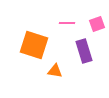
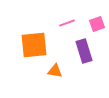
pink line: rotated 21 degrees counterclockwise
orange square: rotated 24 degrees counterclockwise
